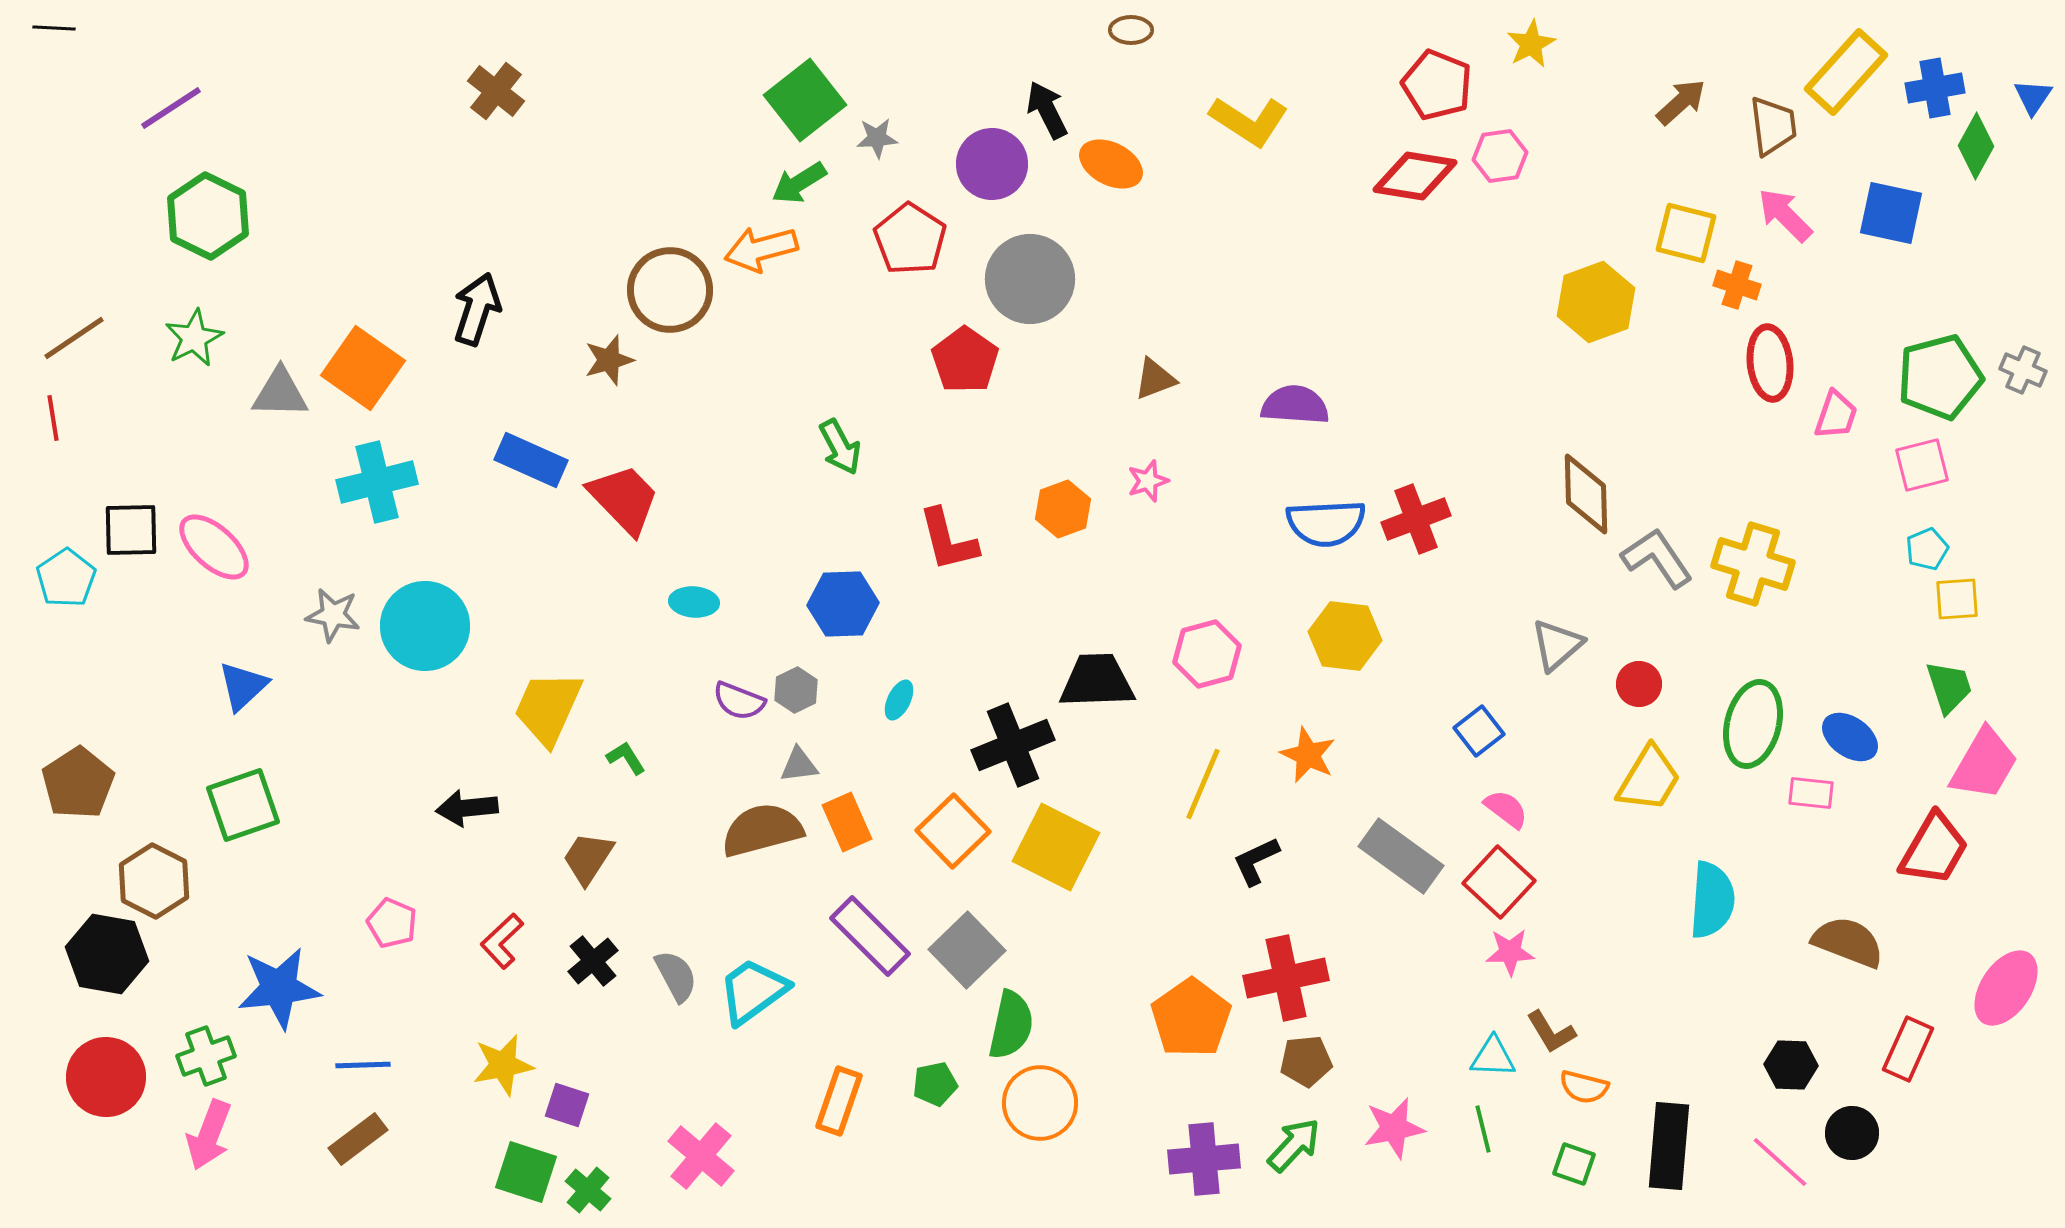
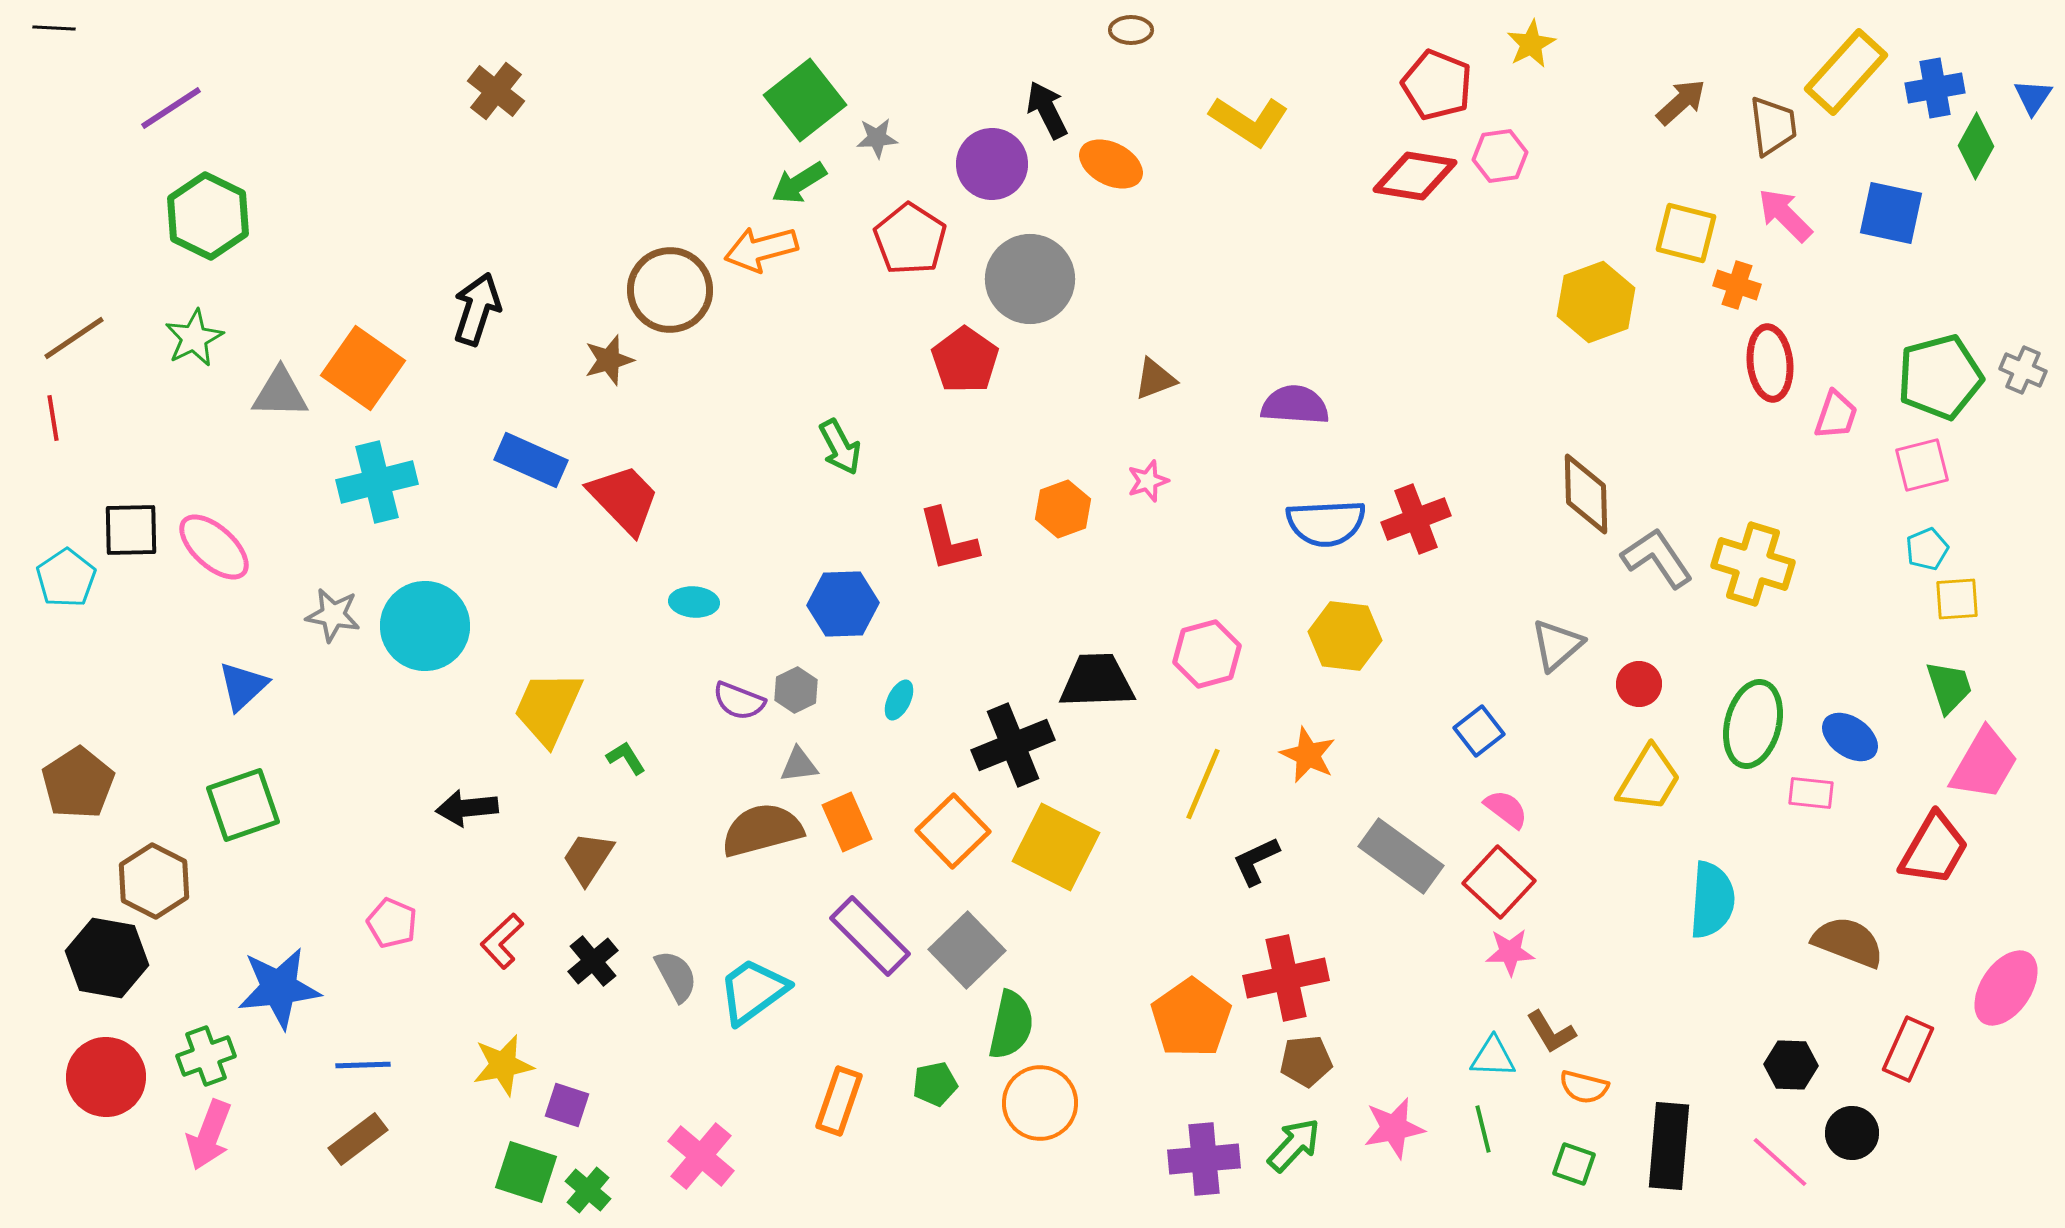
black hexagon at (107, 954): moved 4 px down
